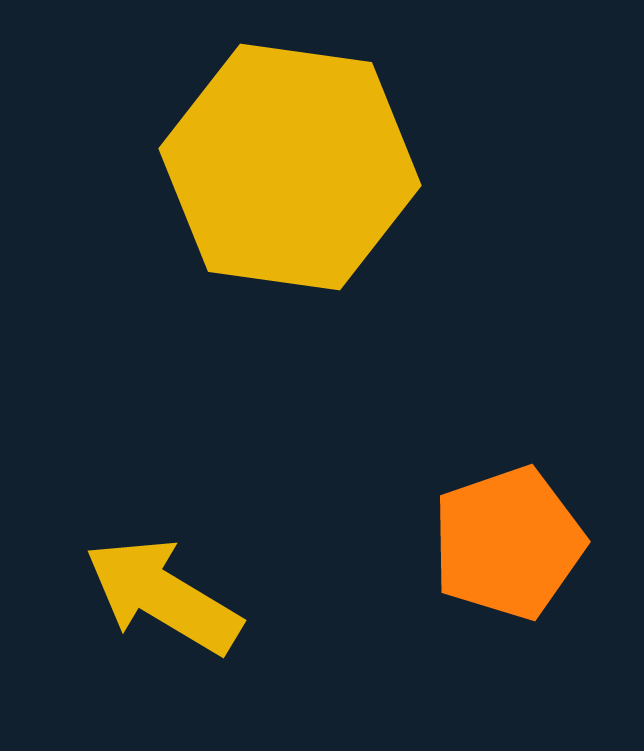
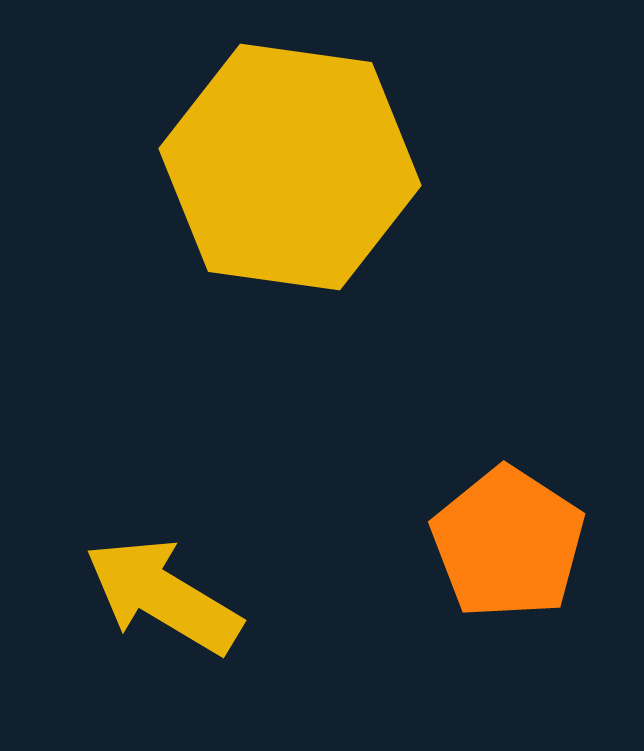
orange pentagon: rotated 20 degrees counterclockwise
